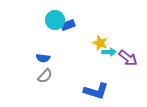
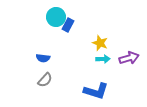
cyan circle: moved 1 px right, 3 px up
blue rectangle: rotated 40 degrees counterclockwise
cyan arrow: moved 6 px left, 7 px down
purple arrow: moved 1 px right; rotated 54 degrees counterclockwise
gray semicircle: moved 4 px down
